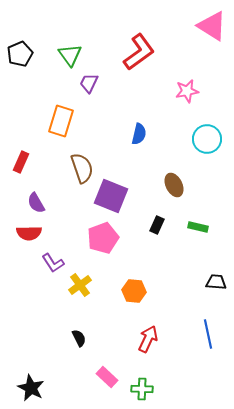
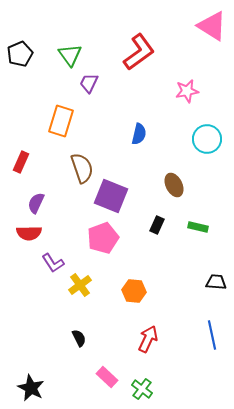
purple semicircle: rotated 55 degrees clockwise
blue line: moved 4 px right, 1 px down
green cross: rotated 35 degrees clockwise
